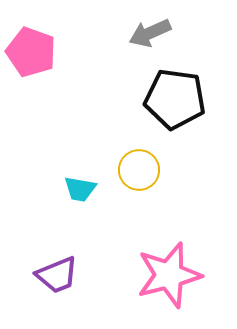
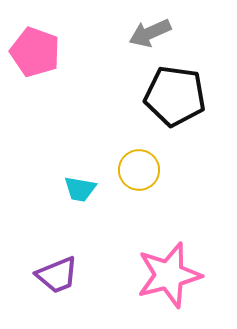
pink pentagon: moved 4 px right
black pentagon: moved 3 px up
